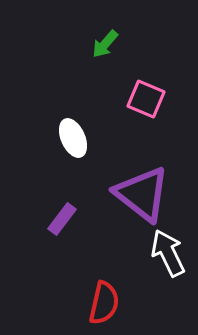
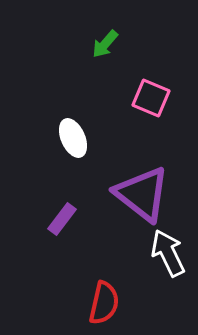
pink square: moved 5 px right, 1 px up
